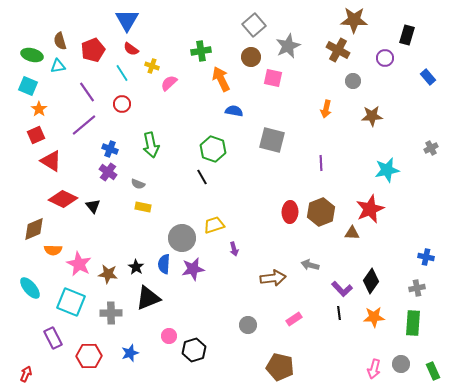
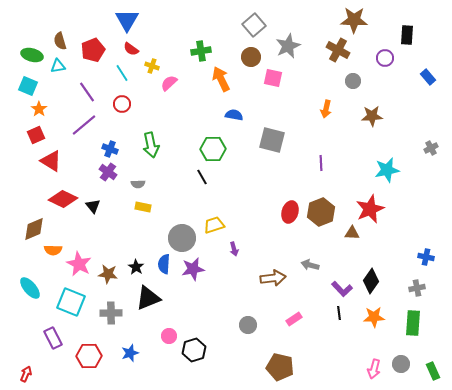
black rectangle at (407, 35): rotated 12 degrees counterclockwise
blue semicircle at (234, 111): moved 4 px down
green hexagon at (213, 149): rotated 20 degrees counterclockwise
gray semicircle at (138, 184): rotated 24 degrees counterclockwise
red ellipse at (290, 212): rotated 15 degrees clockwise
